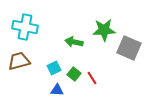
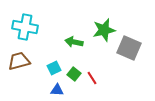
green star: rotated 10 degrees counterclockwise
